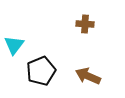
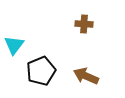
brown cross: moved 1 px left
brown arrow: moved 2 px left
